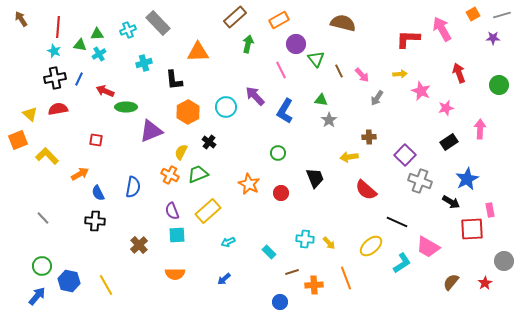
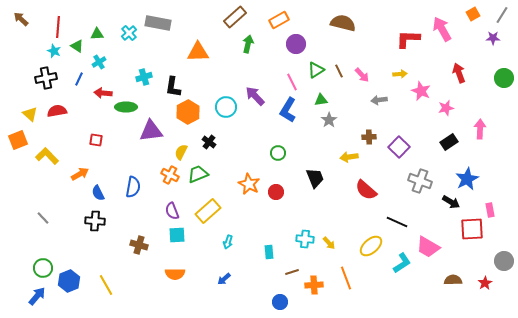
gray line at (502, 15): rotated 42 degrees counterclockwise
brown arrow at (21, 19): rotated 14 degrees counterclockwise
gray rectangle at (158, 23): rotated 35 degrees counterclockwise
cyan cross at (128, 30): moved 1 px right, 3 px down; rotated 21 degrees counterclockwise
green triangle at (80, 45): moved 3 px left, 1 px down; rotated 24 degrees clockwise
cyan cross at (99, 54): moved 8 px down
green triangle at (316, 59): moved 11 px down; rotated 36 degrees clockwise
cyan cross at (144, 63): moved 14 px down
pink line at (281, 70): moved 11 px right, 12 px down
black cross at (55, 78): moved 9 px left
black L-shape at (174, 80): moved 1 px left, 7 px down; rotated 15 degrees clockwise
green circle at (499, 85): moved 5 px right, 7 px up
red arrow at (105, 91): moved 2 px left, 2 px down; rotated 18 degrees counterclockwise
gray arrow at (377, 98): moved 2 px right, 2 px down; rotated 49 degrees clockwise
green triangle at (321, 100): rotated 16 degrees counterclockwise
red semicircle at (58, 109): moved 1 px left, 2 px down
blue L-shape at (285, 111): moved 3 px right, 1 px up
purple triangle at (151, 131): rotated 15 degrees clockwise
purple square at (405, 155): moved 6 px left, 8 px up
red circle at (281, 193): moved 5 px left, 1 px up
cyan arrow at (228, 242): rotated 48 degrees counterclockwise
brown cross at (139, 245): rotated 30 degrees counterclockwise
cyan rectangle at (269, 252): rotated 40 degrees clockwise
green circle at (42, 266): moved 1 px right, 2 px down
blue hexagon at (69, 281): rotated 25 degrees clockwise
brown semicircle at (451, 282): moved 2 px right, 2 px up; rotated 48 degrees clockwise
